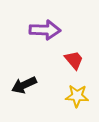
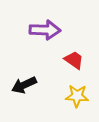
red trapezoid: rotated 15 degrees counterclockwise
